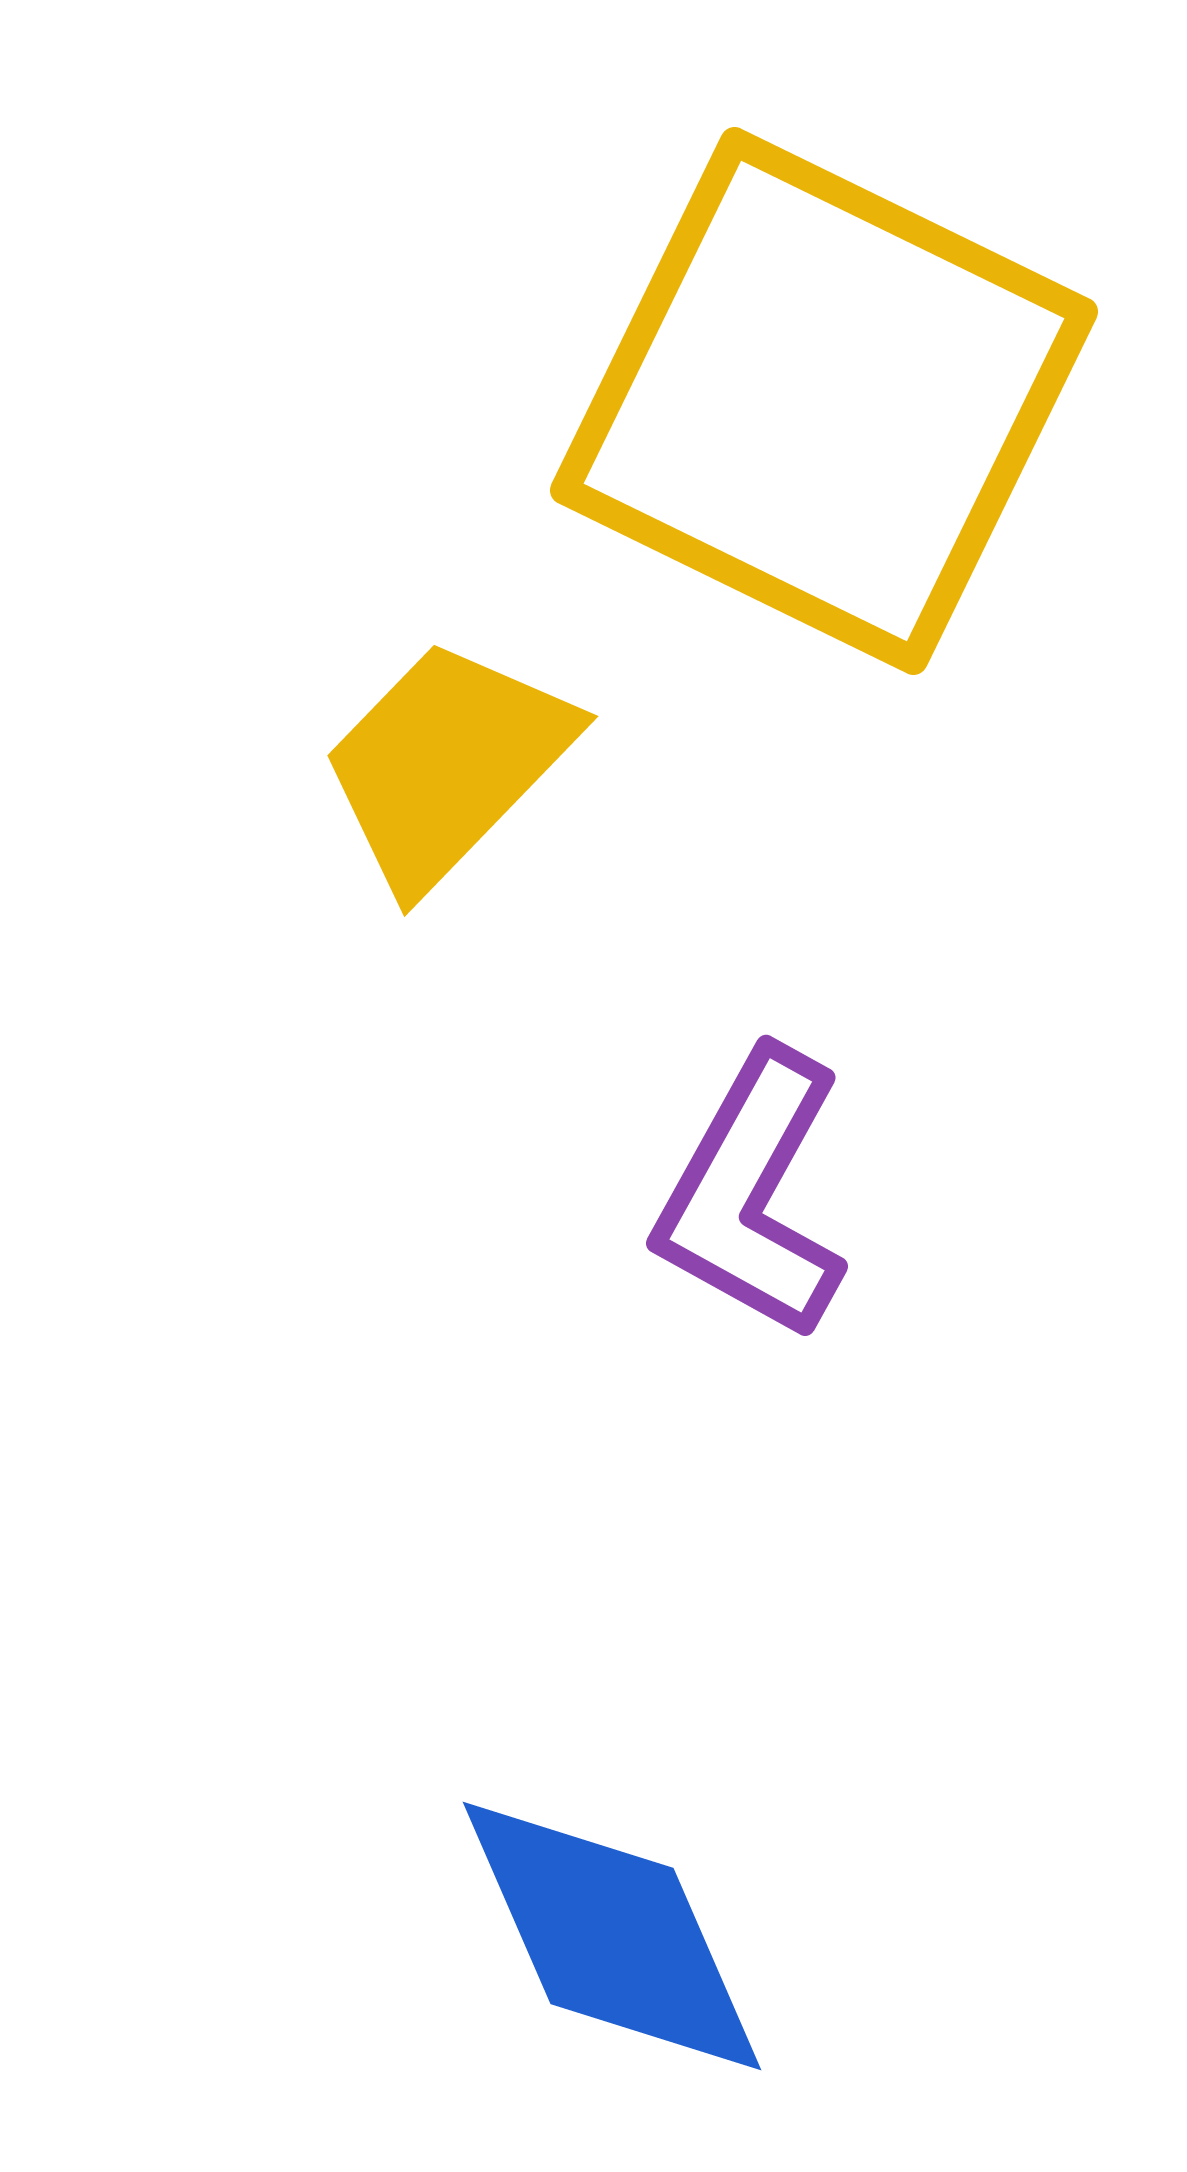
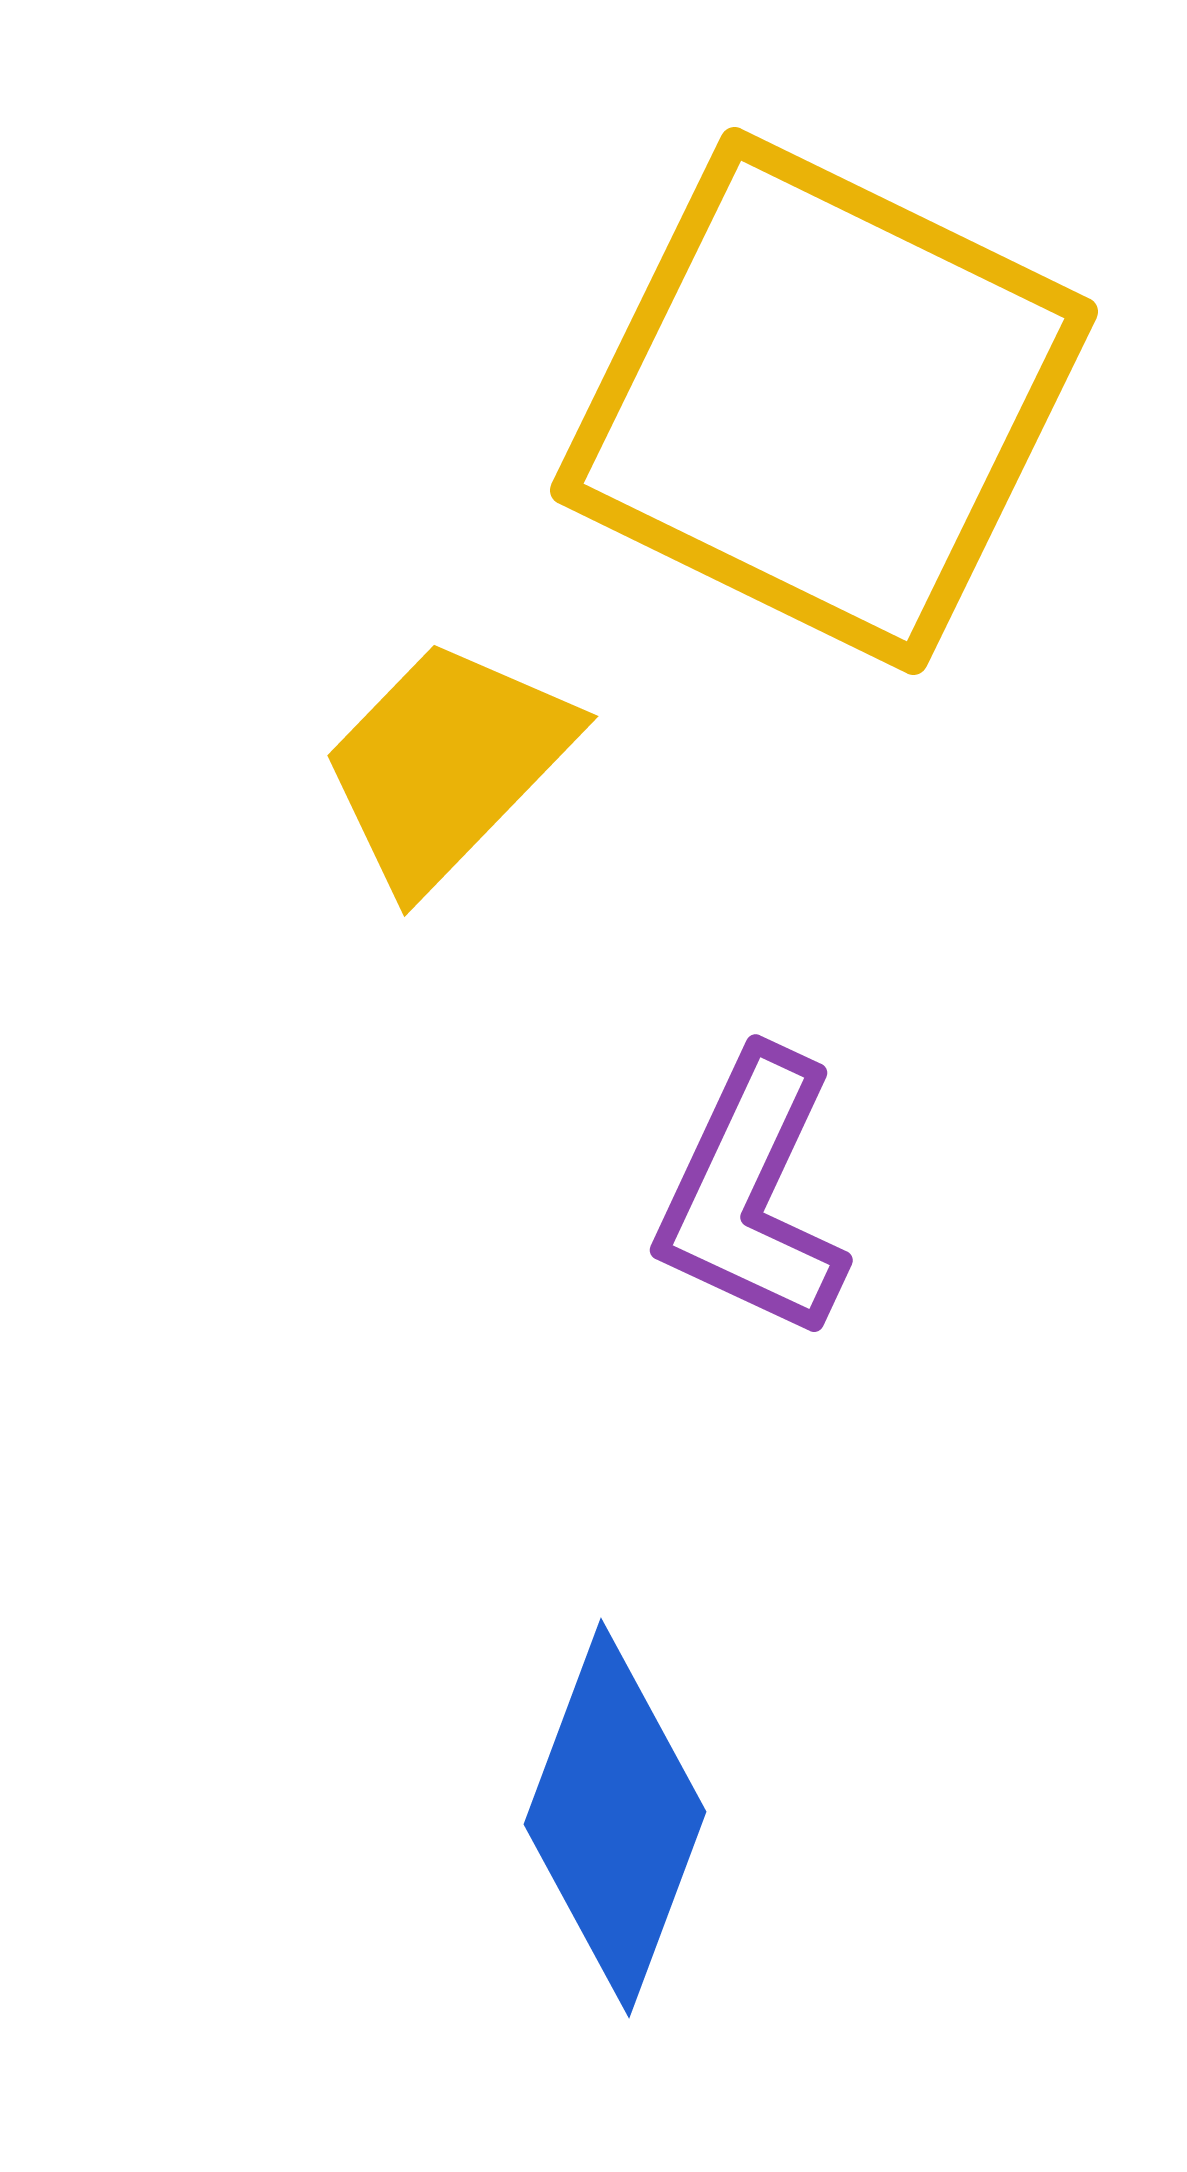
purple L-shape: rotated 4 degrees counterclockwise
blue diamond: moved 3 px right, 118 px up; rotated 44 degrees clockwise
